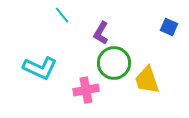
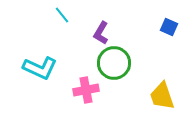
yellow trapezoid: moved 15 px right, 16 px down
